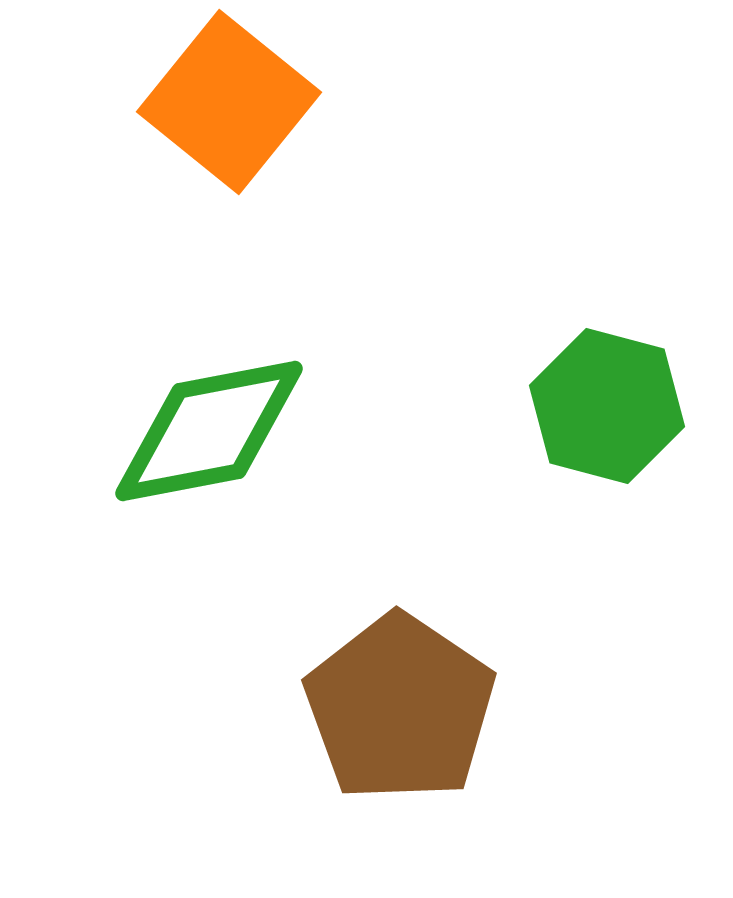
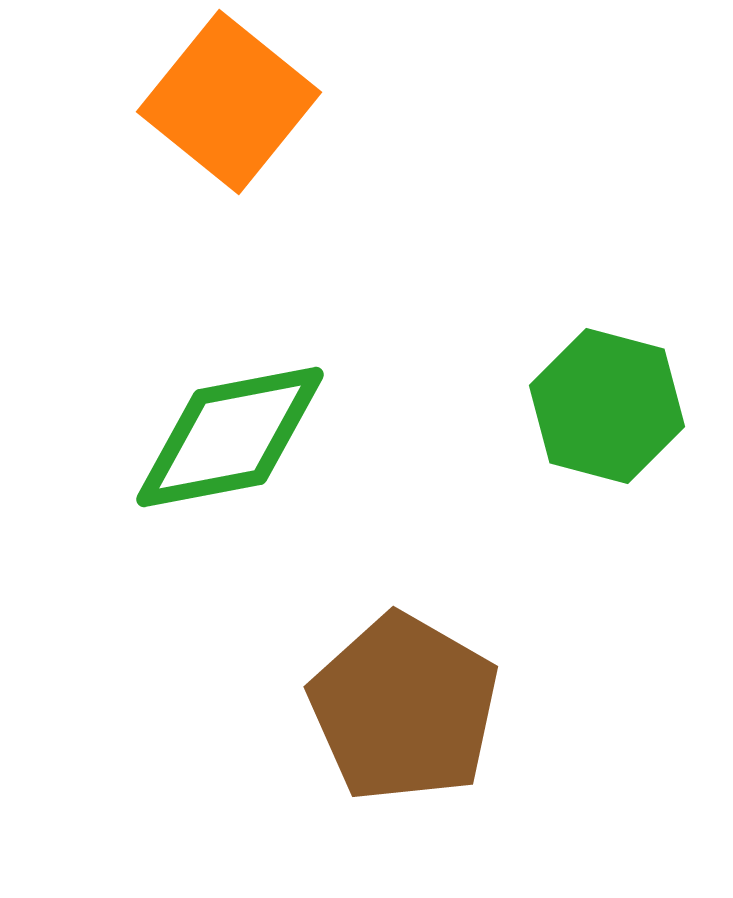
green diamond: moved 21 px right, 6 px down
brown pentagon: moved 4 px right; rotated 4 degrees counterclockwise
